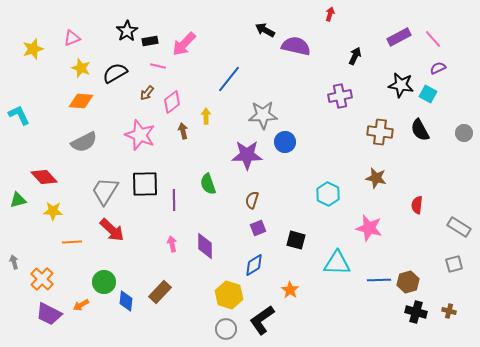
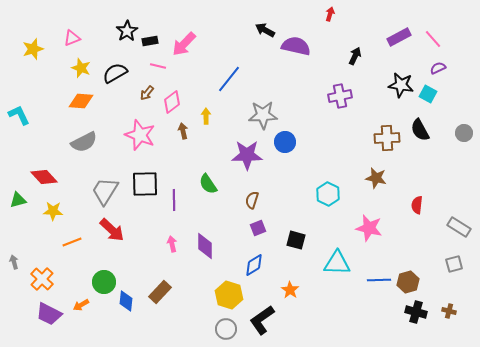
brown cross at (380, 132): moved 7 px right, 6 px down; rotated 10 degrees counterclockwise
green semicircle at (208, 184): rotated 15 degrees counterclockwise
orange line at (72, 242): rotated 18 degrees counterclockwise
